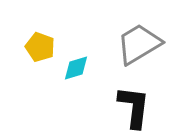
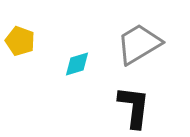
yellow pentagon: moved 20 px left, 6 px up
cyan diamond: moved 1 px right, 4 px up
